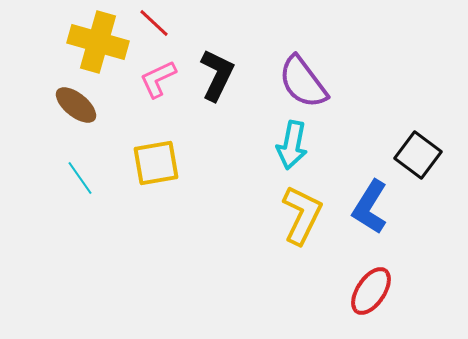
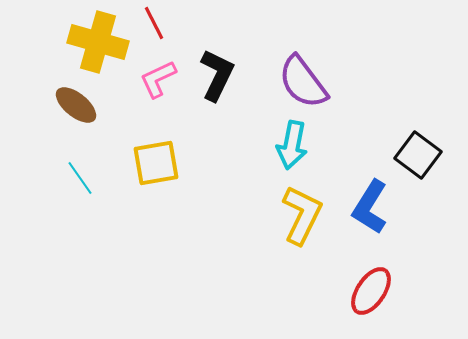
red line: rotated 20 degrees clockwise
